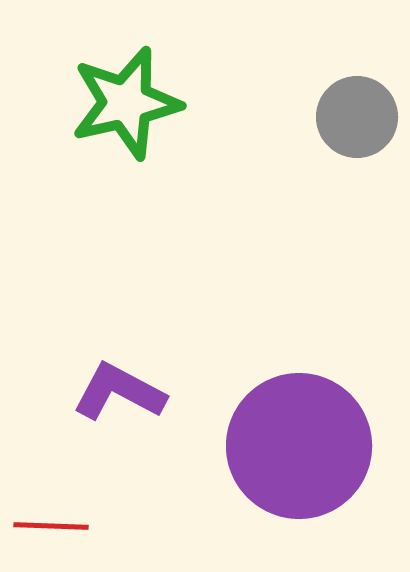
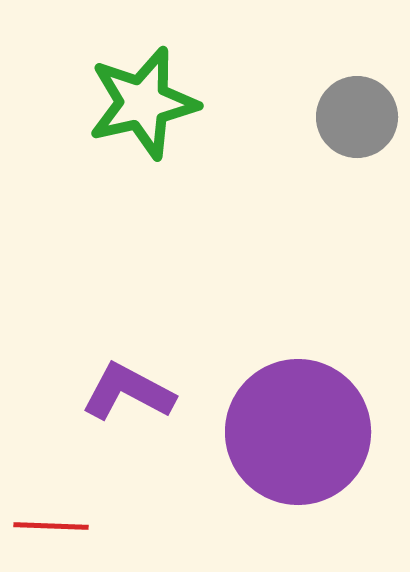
green star: moved 17 px right
purple L-shape: moved 9 px right
purple circle: moved 1 px left, 14 px up
